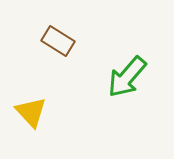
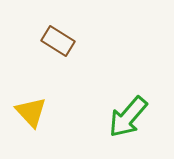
green arrow: moved 1 px right, 40 px down
